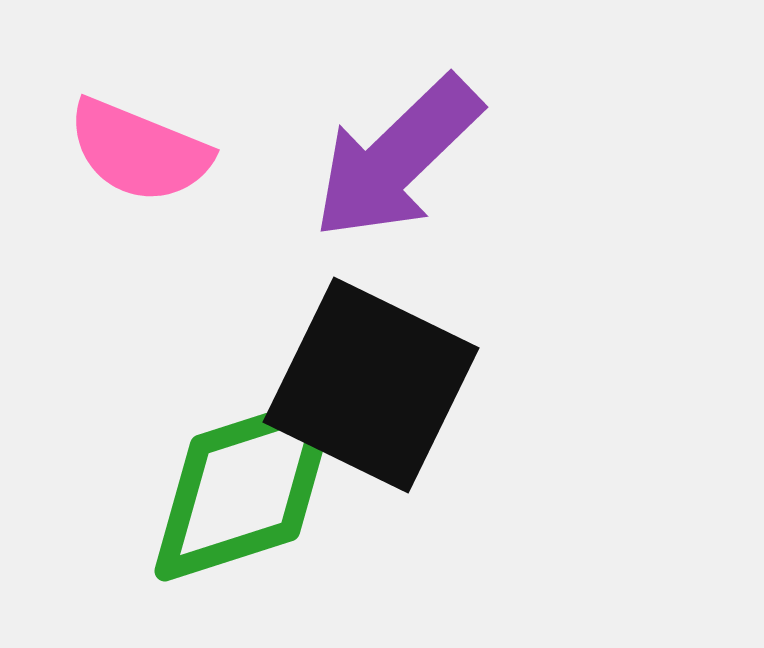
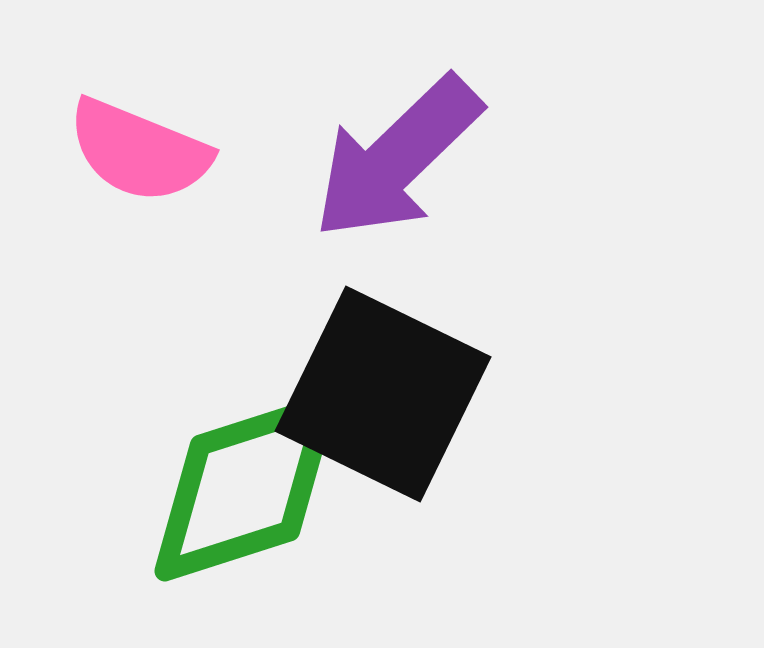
black square: moved 12 px right, 9 px down
